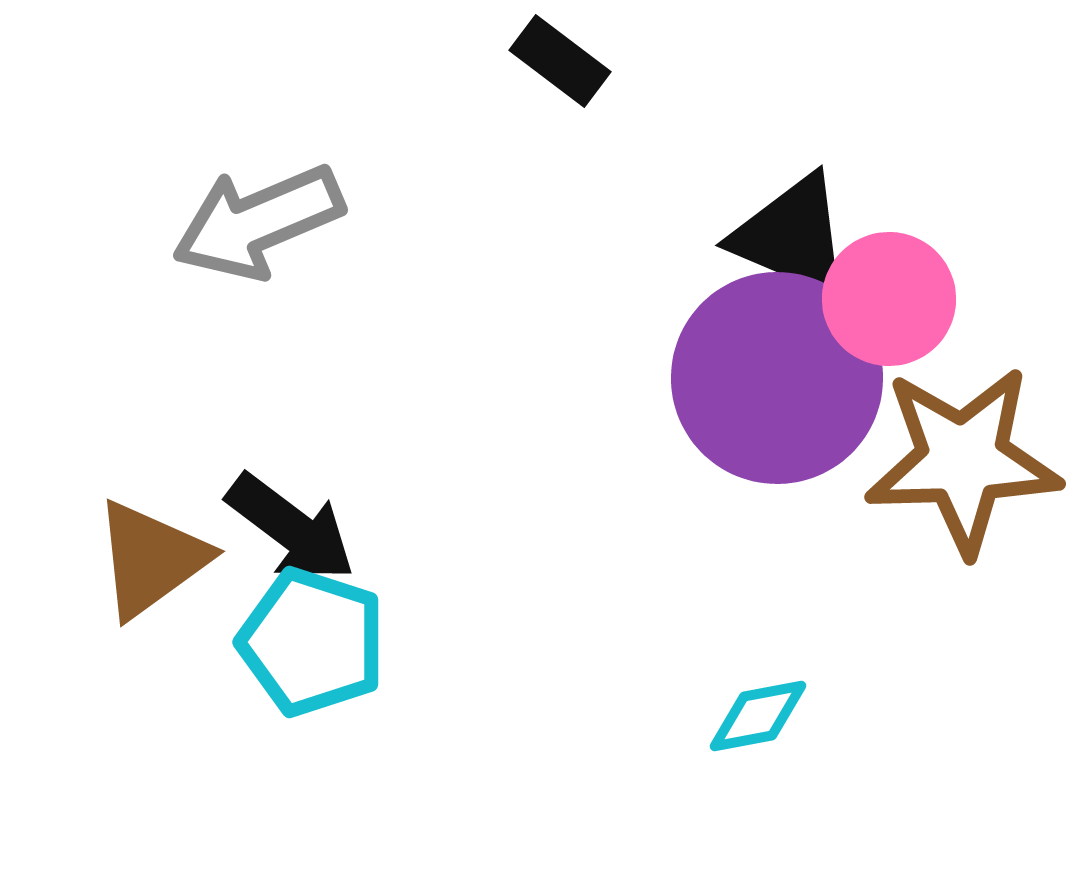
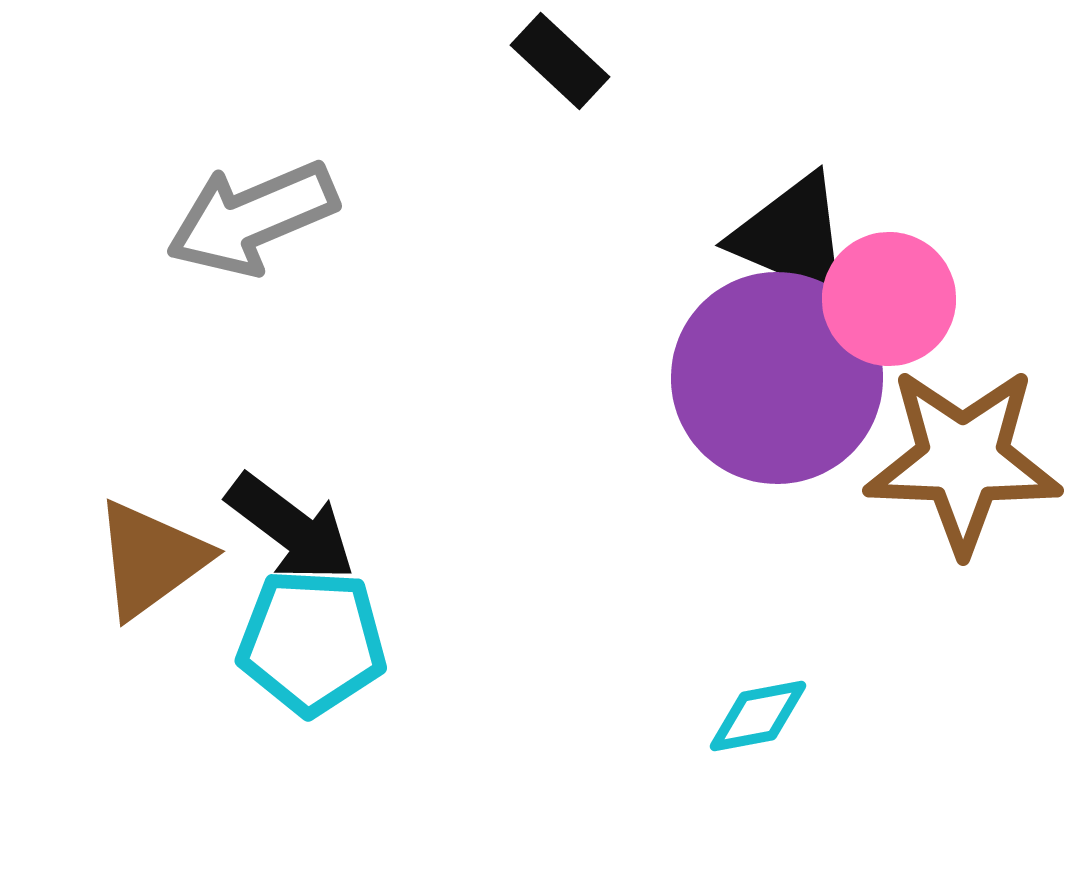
black rectangle: rotated 6 degrees clockwise
gray arrow: moved 6 px left, 4 px up
brown star: rotated 4 degrees clockwise
cyan pentagon: rotated 15 degrees counterclockwise
